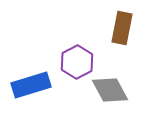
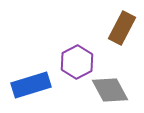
brown rectangle: rotated 16 degrees clockwise
